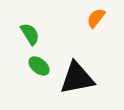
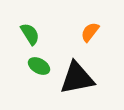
orange semicircle: moved 6 px left, 14 px down
green ellipse: rotated 10 degrees counterclockwise
